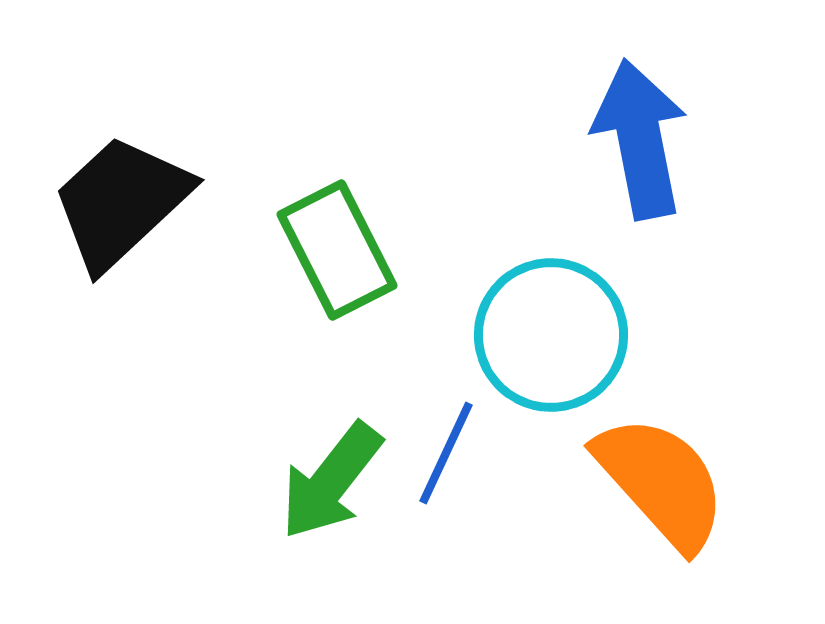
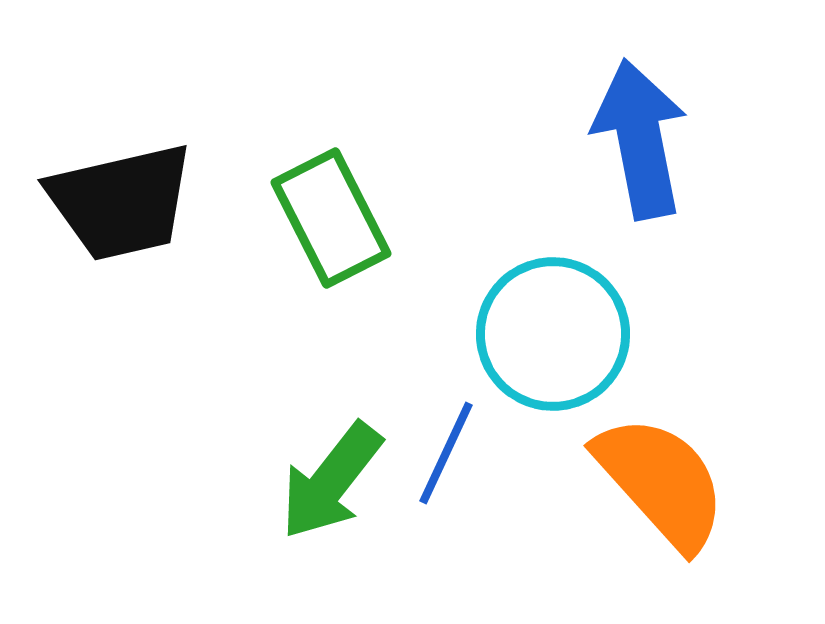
black trapezoid: rotated 150 degrees counterclockwise
green rectangle: moved 6 px left, 32 px up
cyan circle: moved 2 px right, 1 px up
